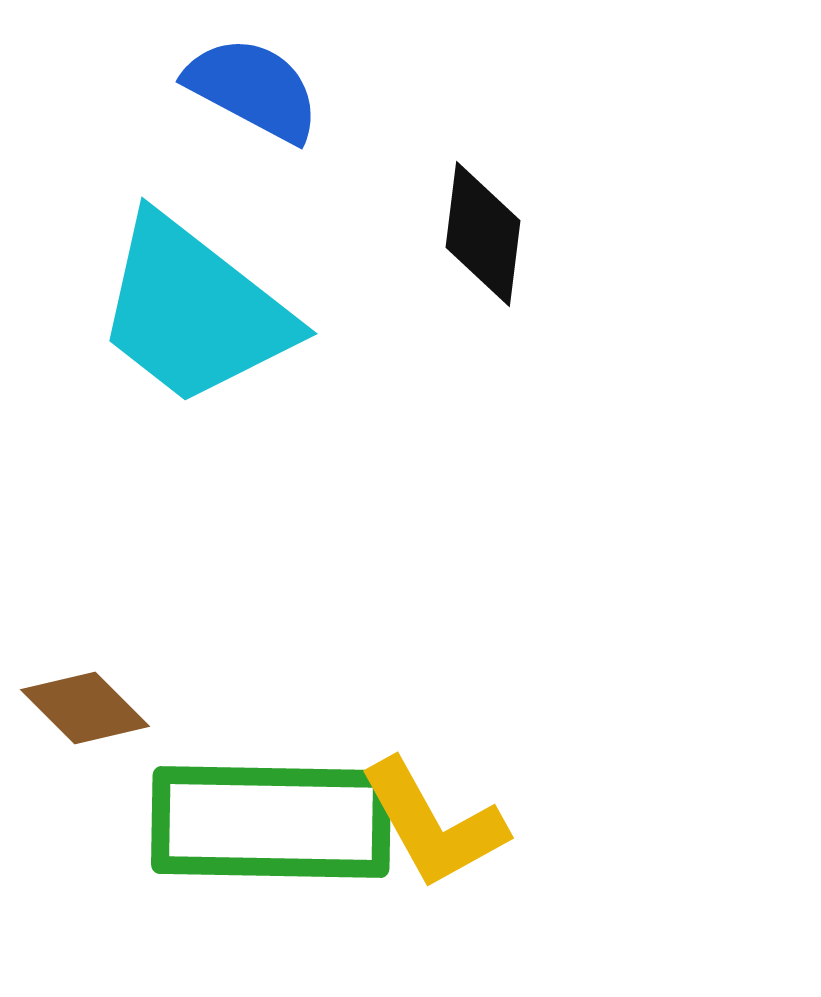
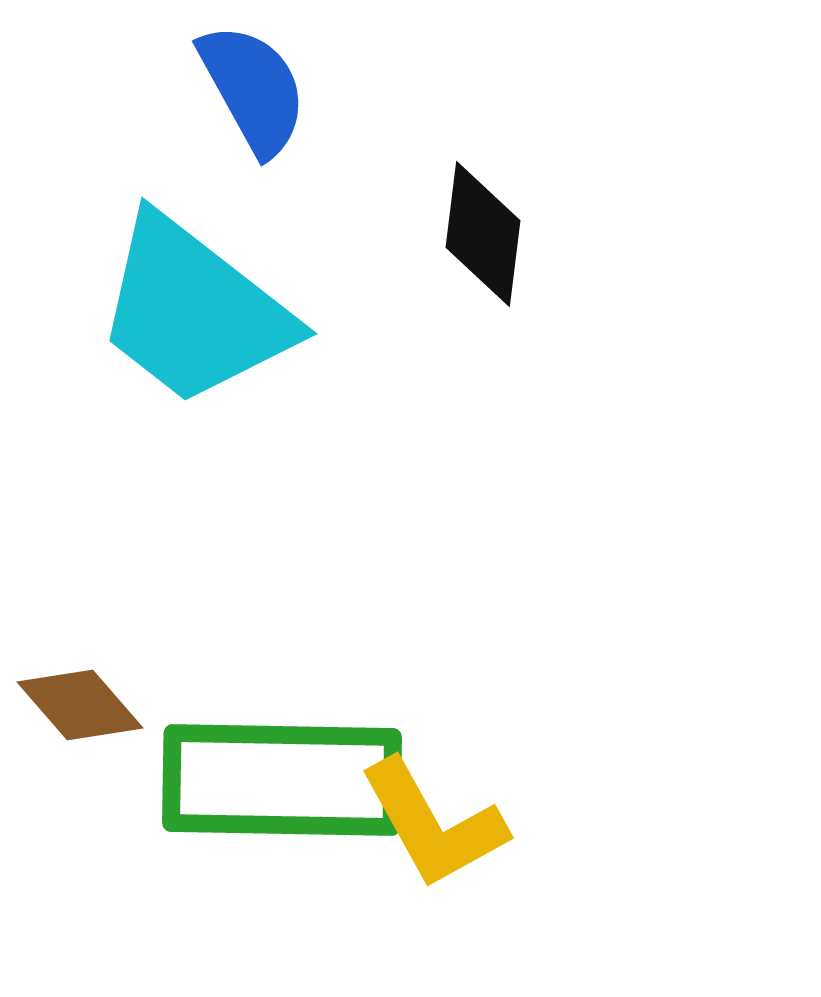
blue semicircle: rotated 33 degrees clockwise
brown diamond: moved 5 px left, 3 px up; rotated 4 degrees clockwise
green rectangle: moved 11 px right, 42 px up
